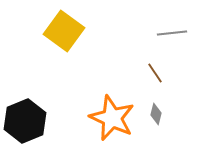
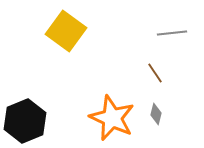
yellow square: moved 2 px right
